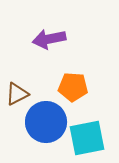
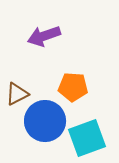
purple arrow: moved 5 px left, 3 px up; rotated 8 degrees counterclockwise
blue circle: moved 1 px left, 1 px up
cyan square: rotated 9 degrees counterclockwise
